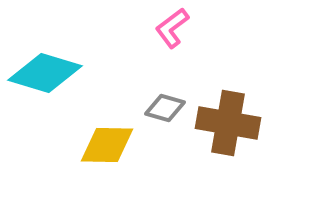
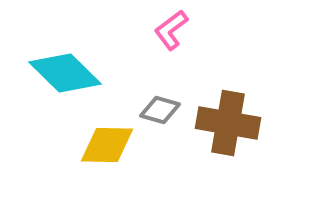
pink L-shape: moved 1 px left, 2 px down
cyan diamond: moved 20 px right; rotated 28 degrees clockwise
gray diamond: moved 5 px left, 2 px down
